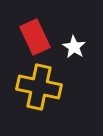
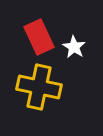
red rectangle: moved 4 px right
